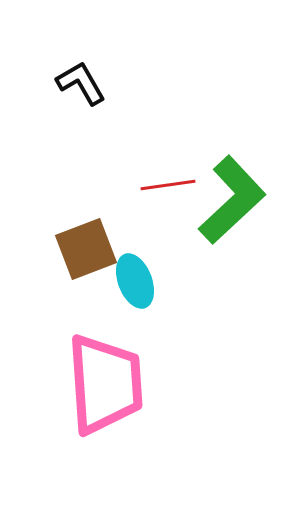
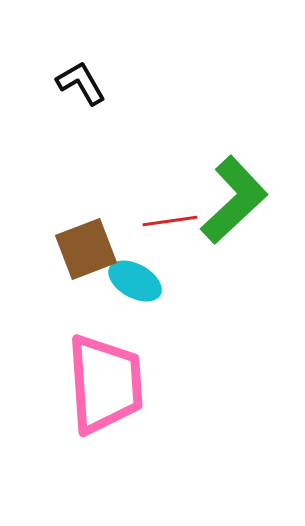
red line: moved 2 px right, 36 px down
green L-shape: moved 2 px right
cyan ellipse: rotated 40 degrees counterclockwise
